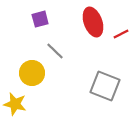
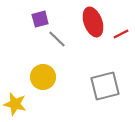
gray line: moved 2 px right, 12 px up
yellow circle: moved 11 px right, 4 px down
gray square: rotated 36 degrees counterclockwise
